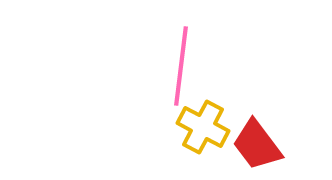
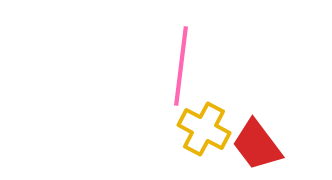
yellow cross: moved 1 px right, 2 px down
